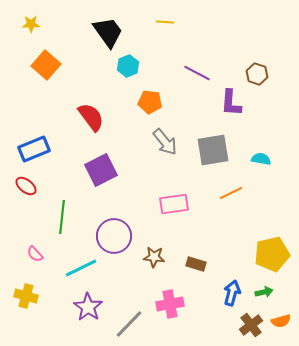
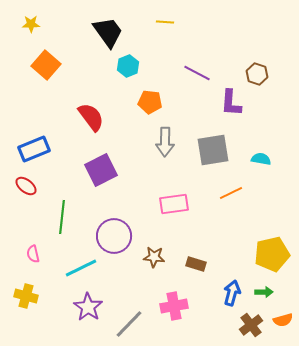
gray arrow: rotated 40 degrees clockwise
pink semicircle: moved 2 px left; rotated 30 degrees clockwise
green arrow: rotated 12 degrees clockwise
pink cross: moved 4 px right, 2 px down
orange semicircle: moved 2 px right, 1 px up
